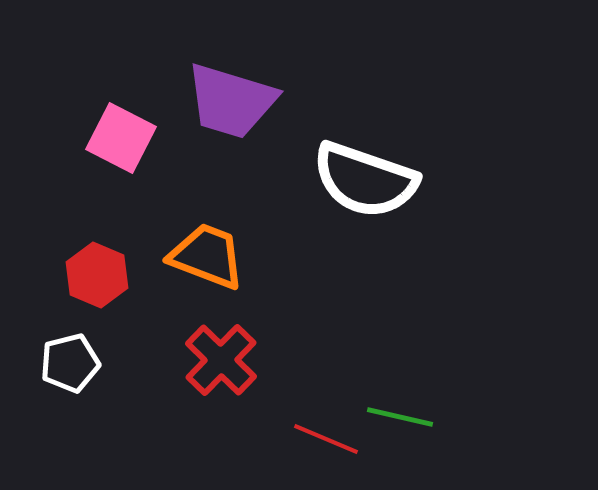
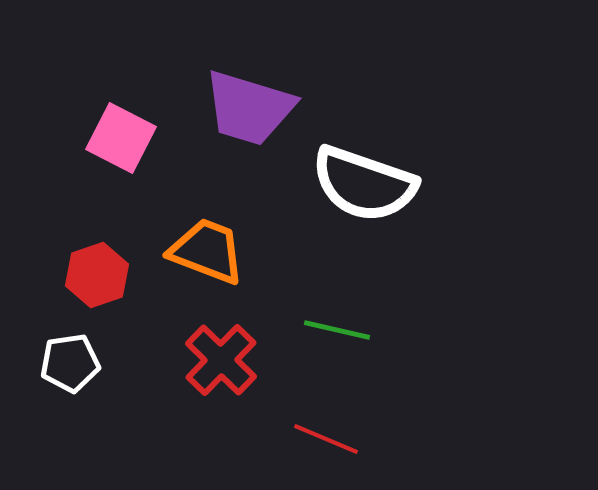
purple trapezoid: moved 18 px right, 7 px down
white semicircle: moved 1 px left, 4 px down
orange trapezoid: moved 5 px up
red hexagon: rotated 18 degrees clockwise
white pentagon: rotated 6 degrees clockwise
green line: moved 63 px left, 87 px up
